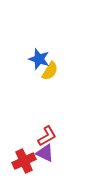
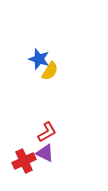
red L-shape: moved 4 px up
